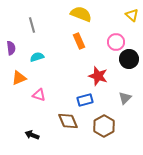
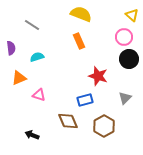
gray line: rotated 42 degrees counterclockwise
pink circle: moved 8 px right, 5 px up
